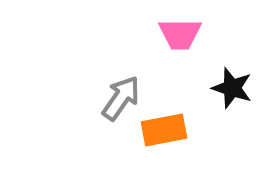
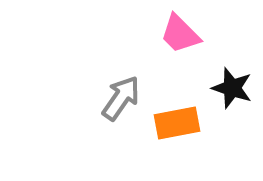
pink trapezoid: rotated 45 degrees clockwise
orange rectangle: moved 13 px right, 7 px up
